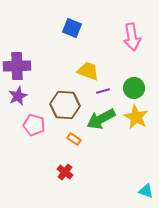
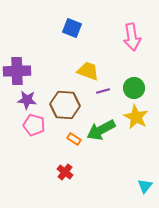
purple cross: moved 5 px down
purple star: moved 9 px right, 4 px down; rotated 30 degrees clockwise
green arrow: moved 11 px down
cyan triangle: moved 1 px left, 5 px up; rotated 49 degrees clockwise
